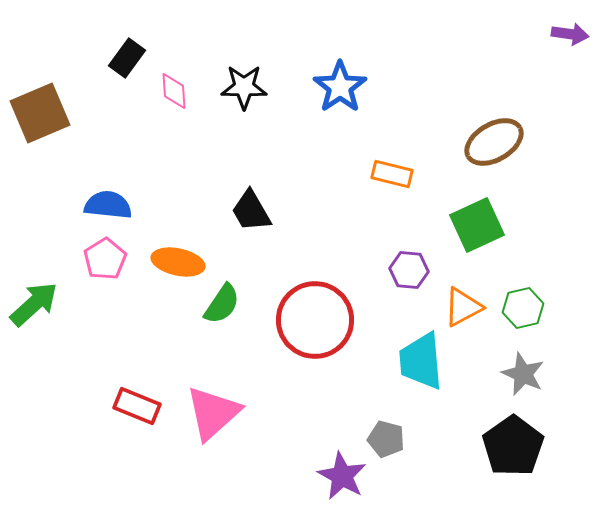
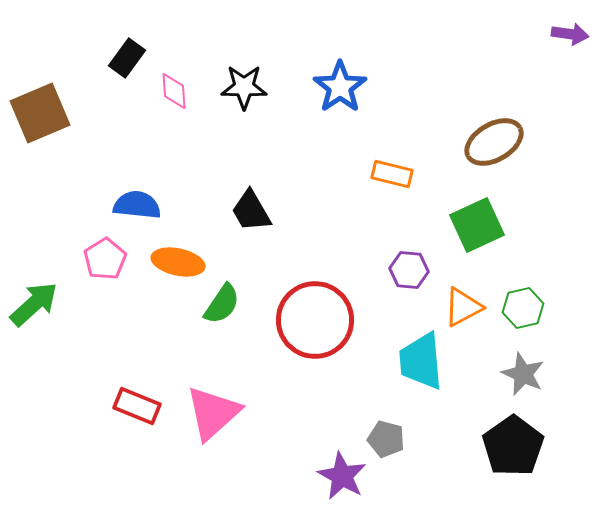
blue semicircle: moved 29 px right
